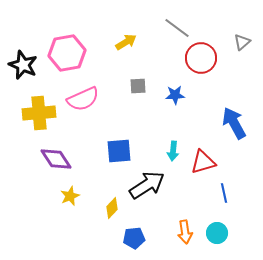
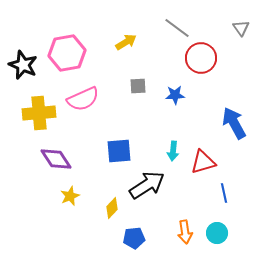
gray triangle: moved 1 px left, 14 px up; rotated 24 degrees counterclockwise
